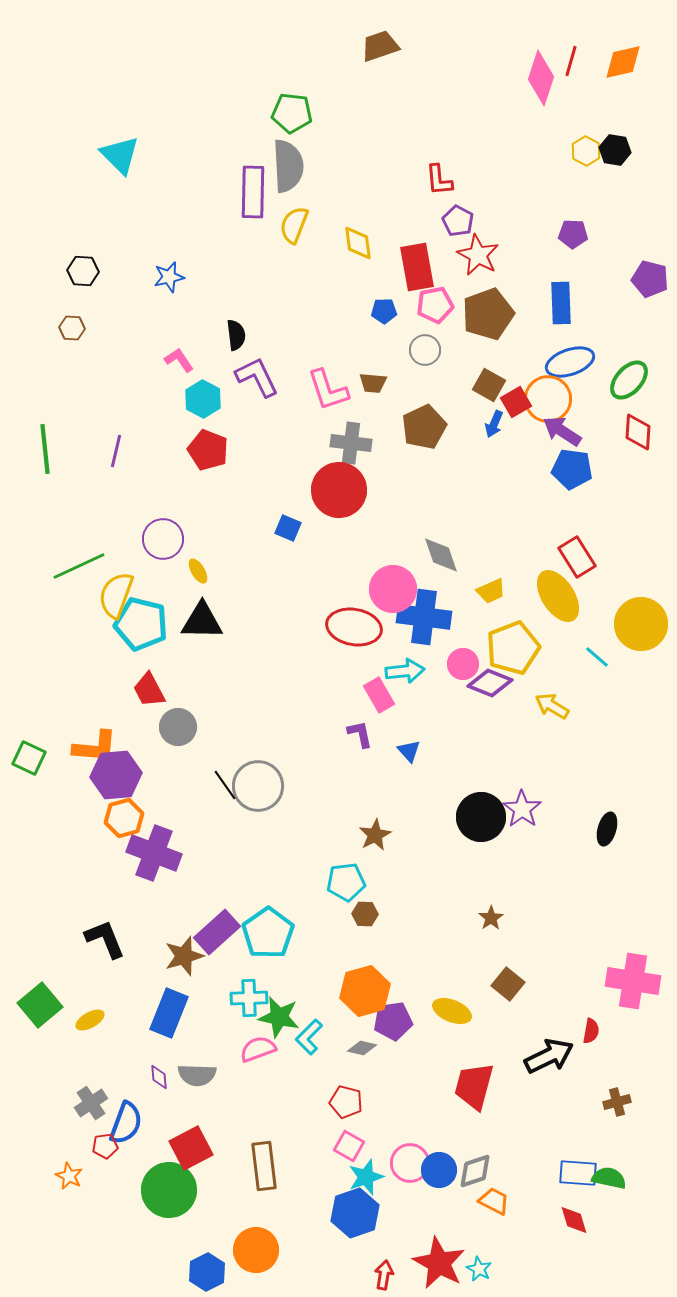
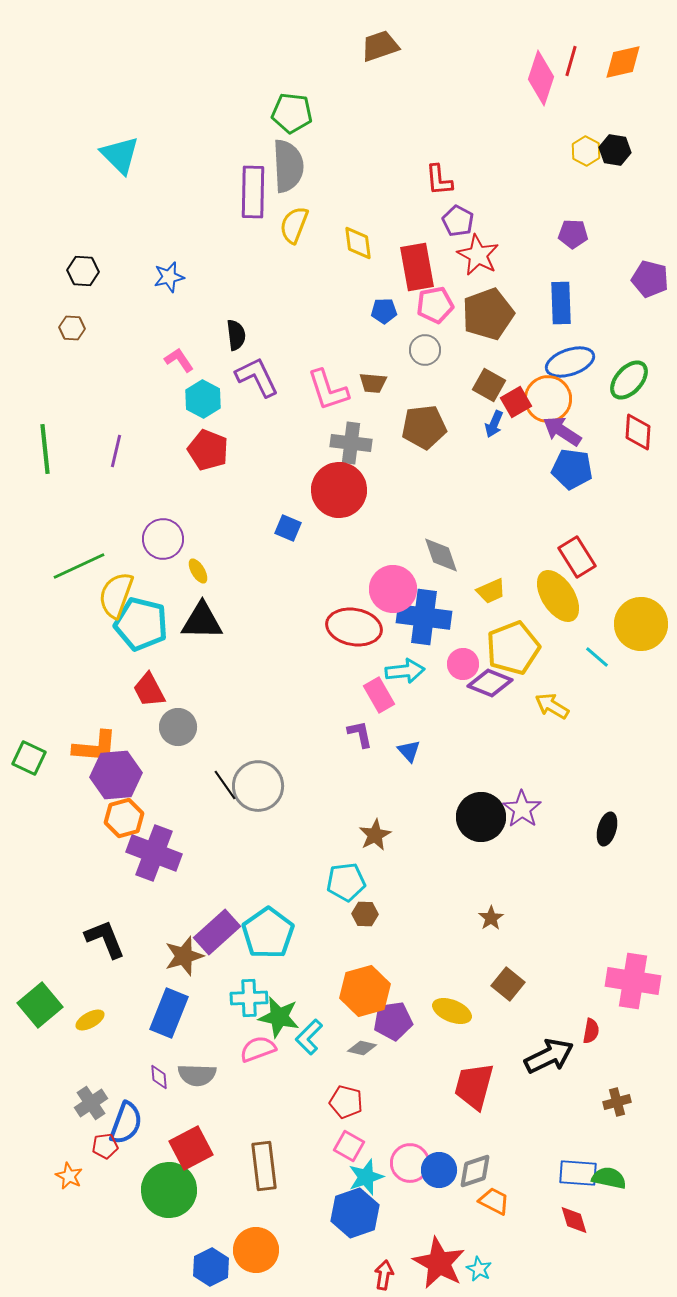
brown pentagon at (424, 427): rotated 18 degrees clockwise
blue hexagon at (207, 1272): moved 4 px right, 5 px up
